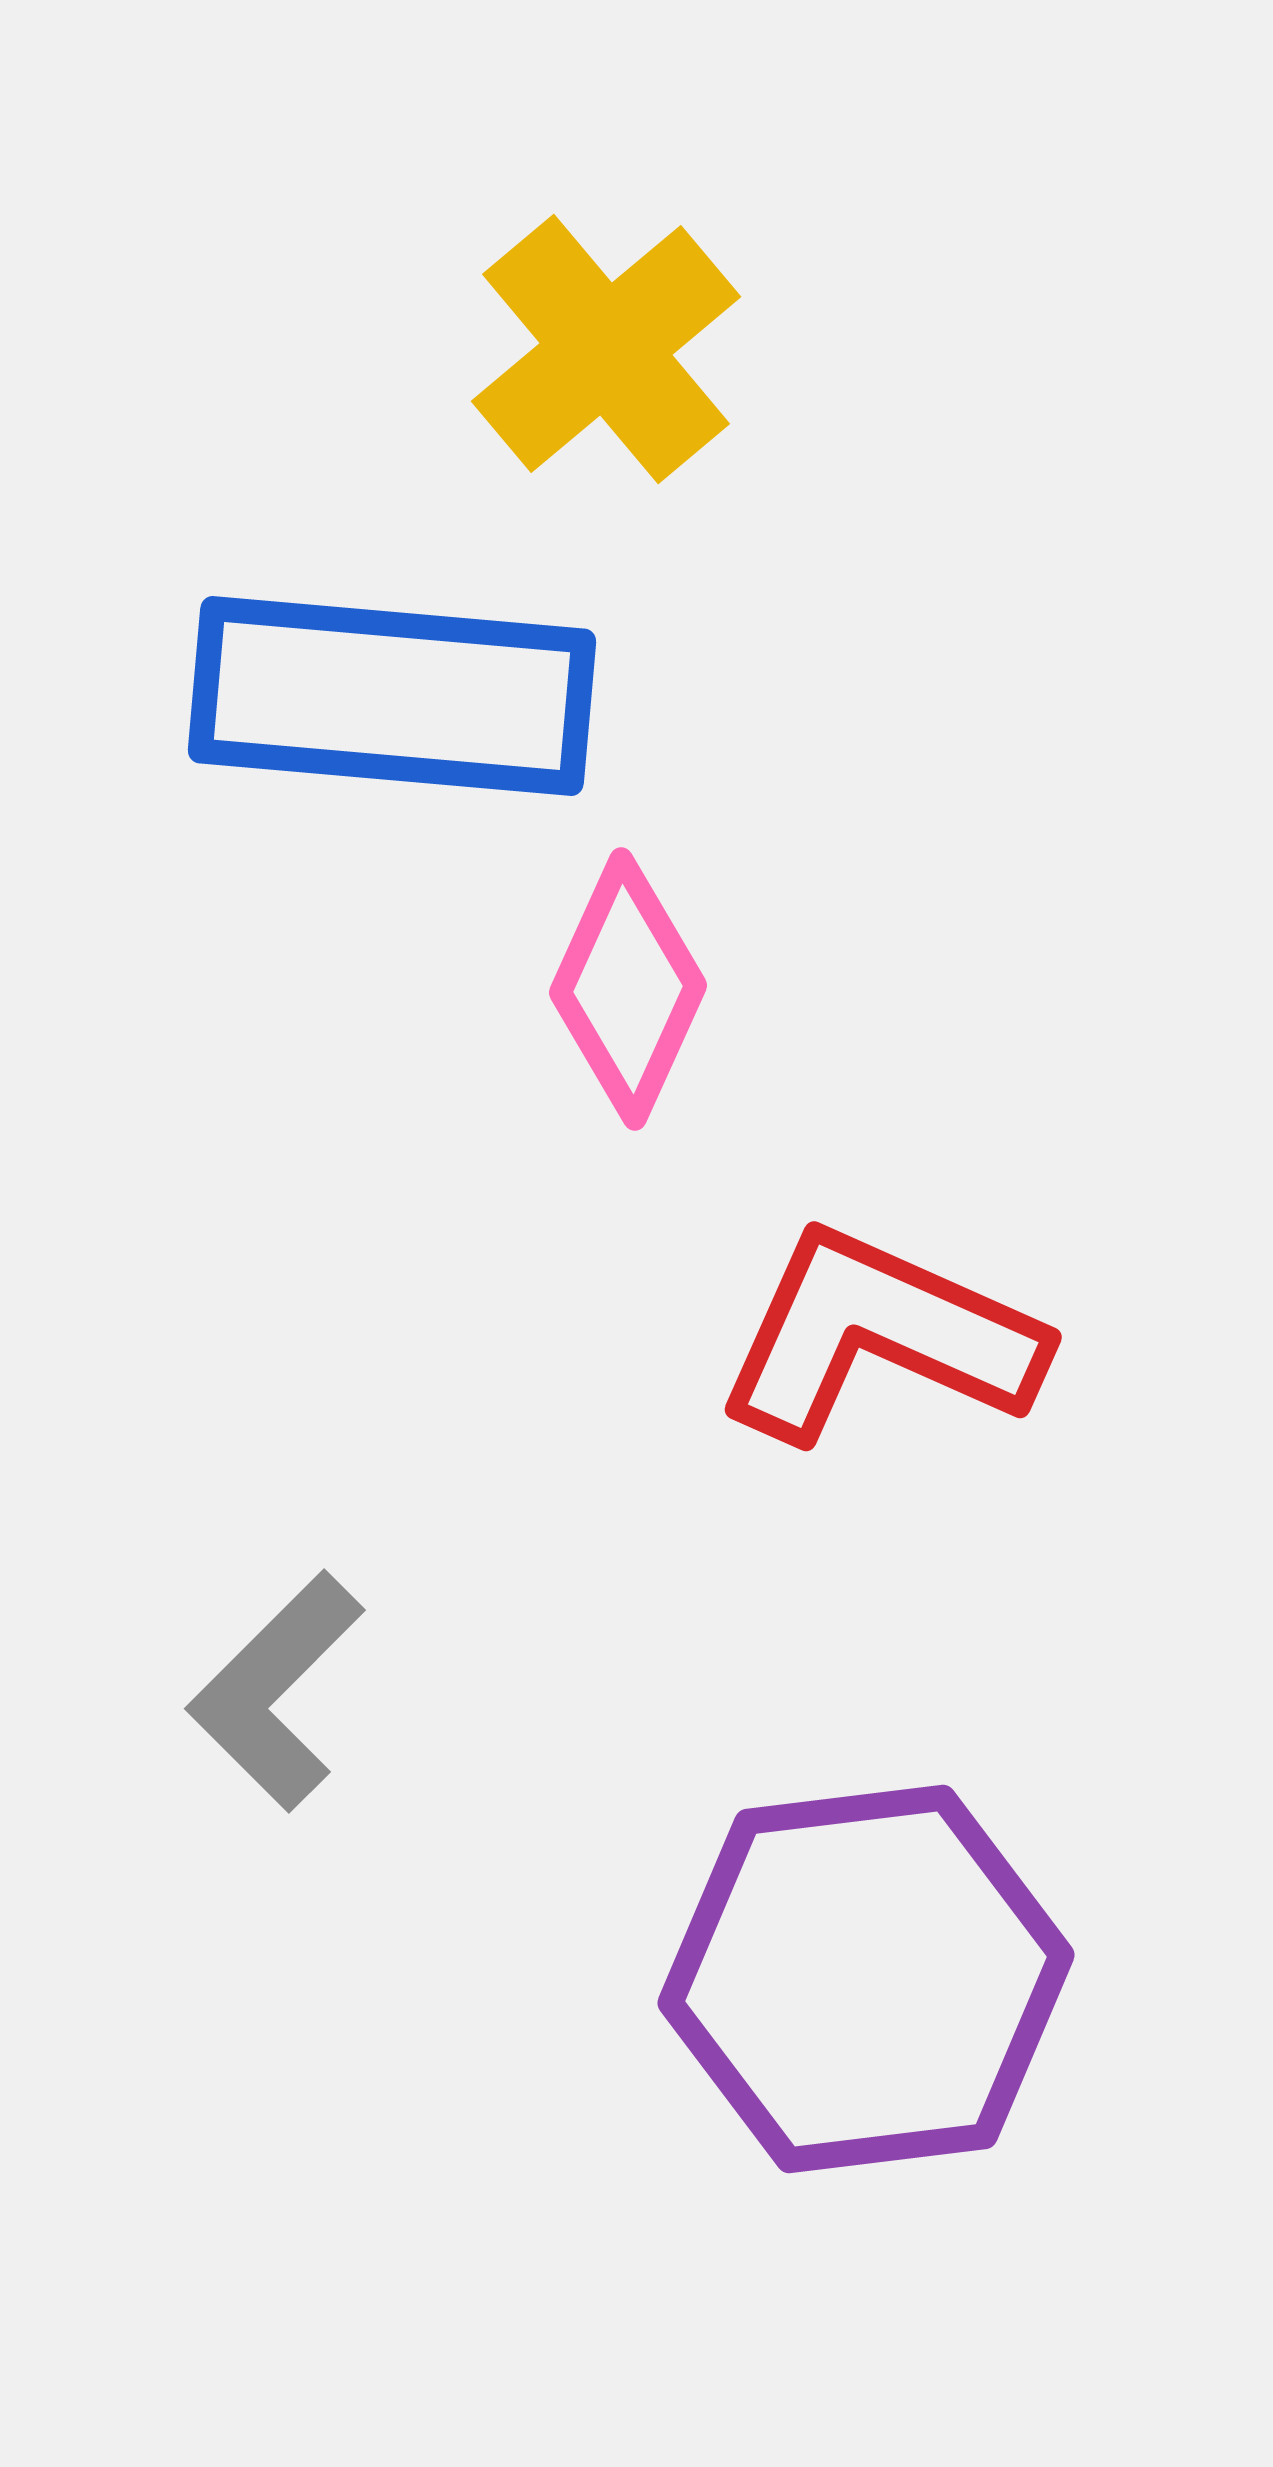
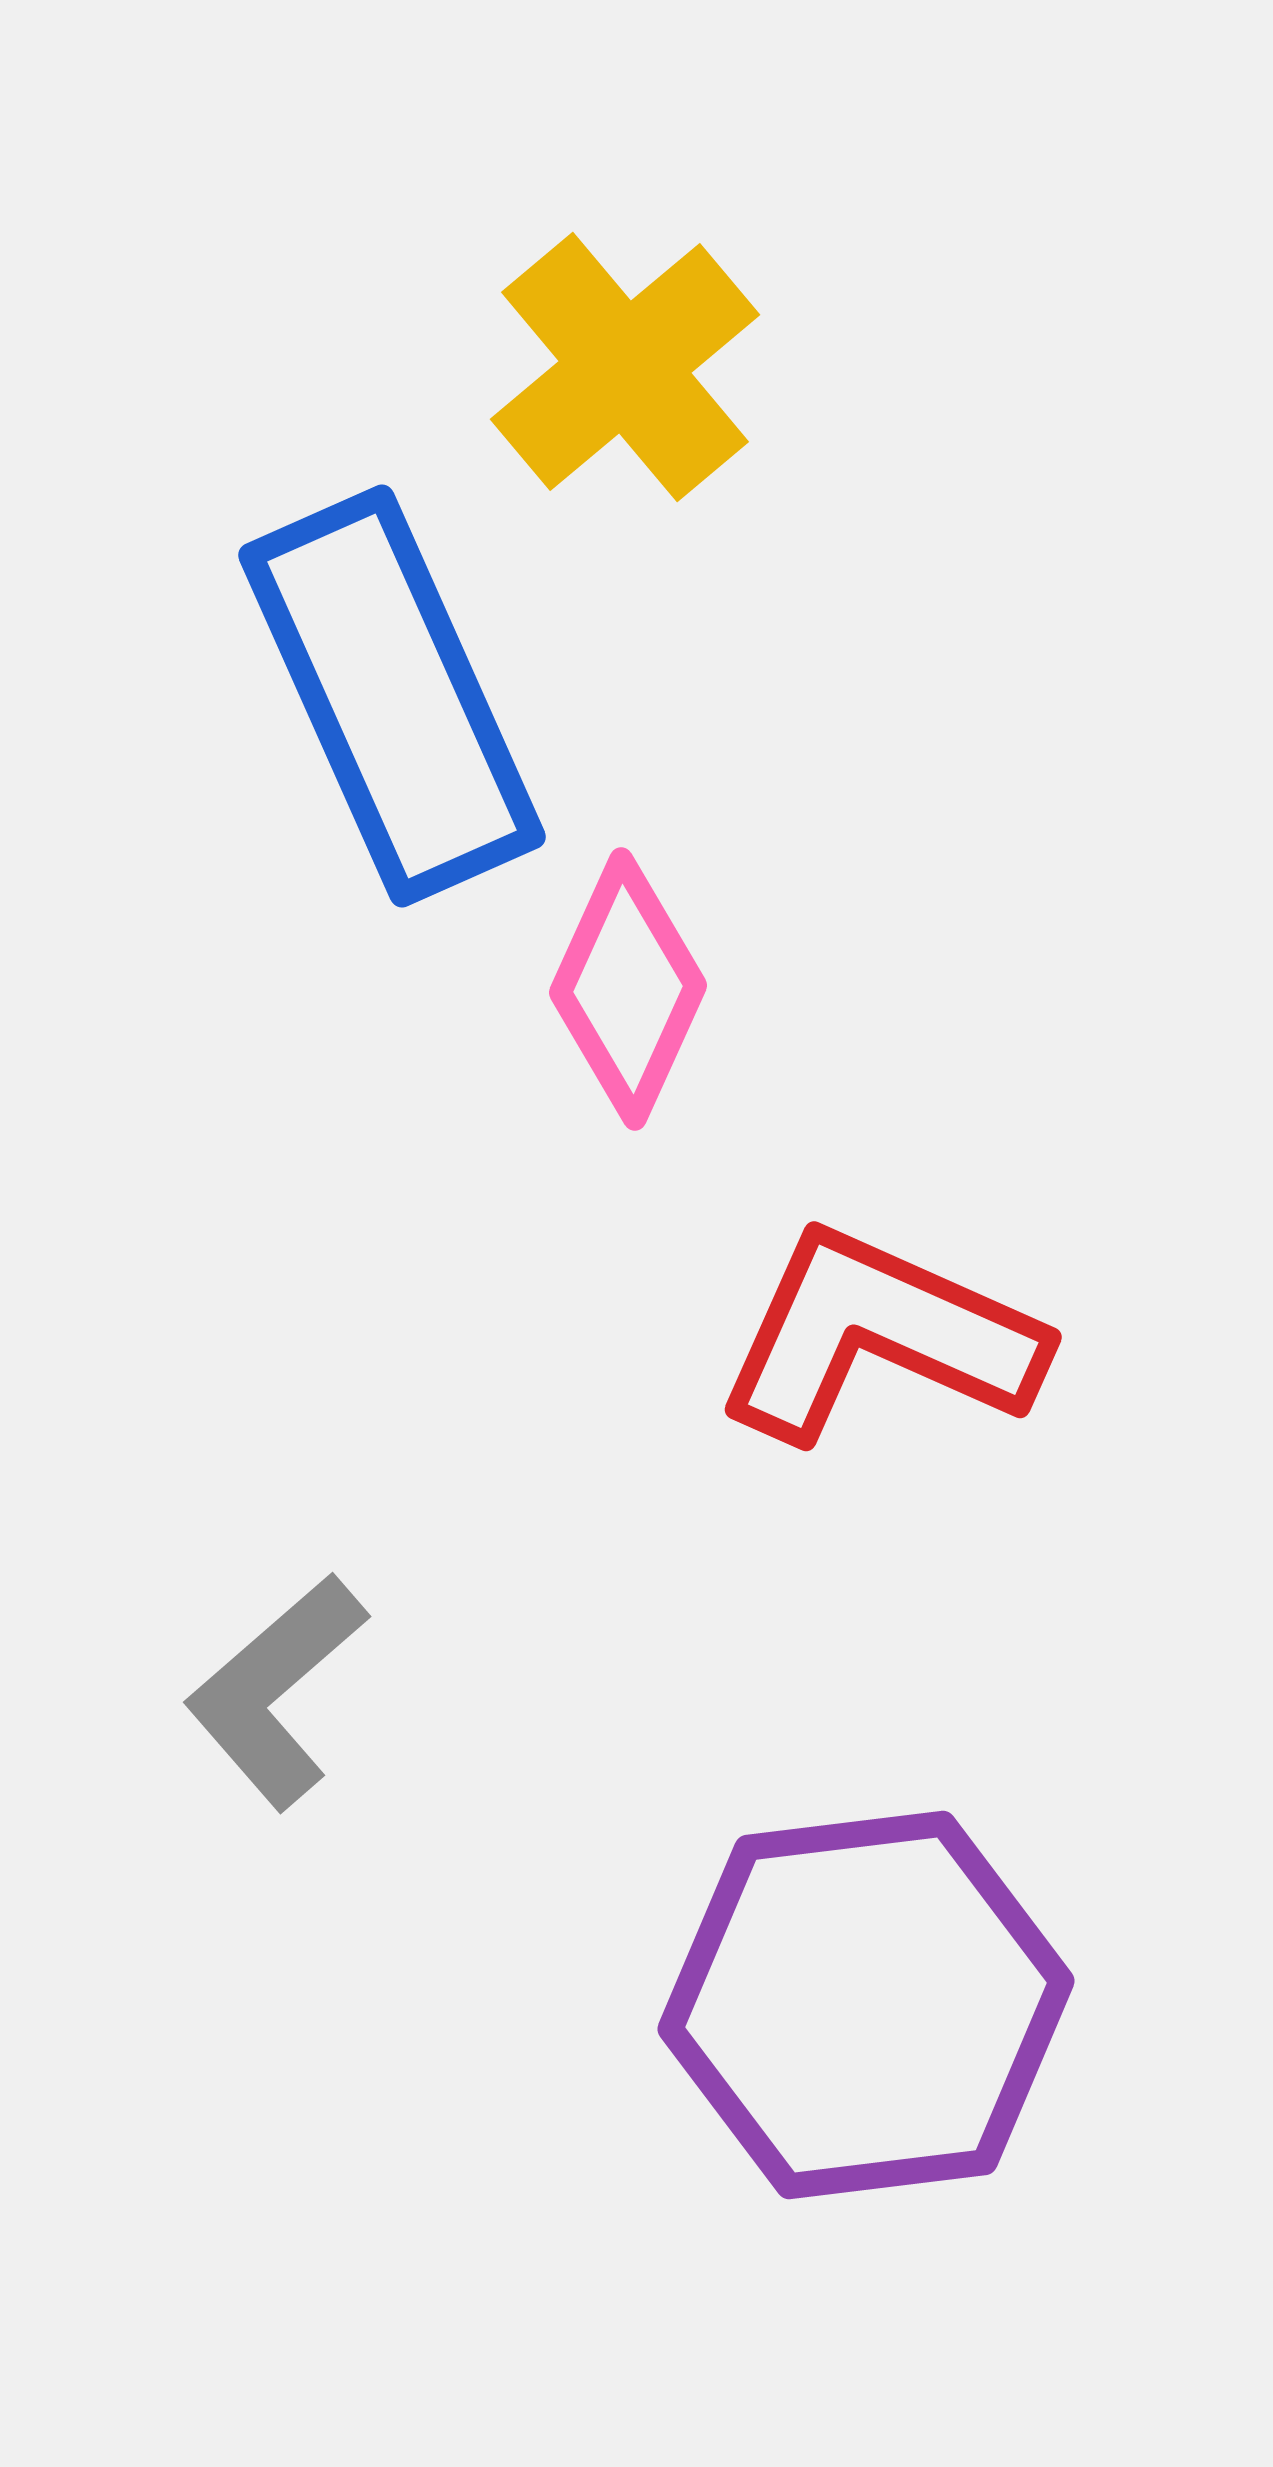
yellow cross: moved 19 px right, 18 px down
blue rectangle: rotated 61 degrees clockwise
gray L-shape: rotated 4 degrees clockwise
purple hexagon: moved 26 px down
